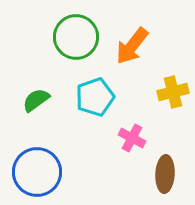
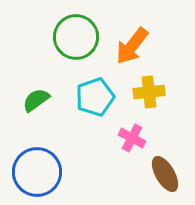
yellow cross: moved 24 px left; rotated 8 degrees clockwise
brown ellipse: rotated 33 degrees counterclockwise
